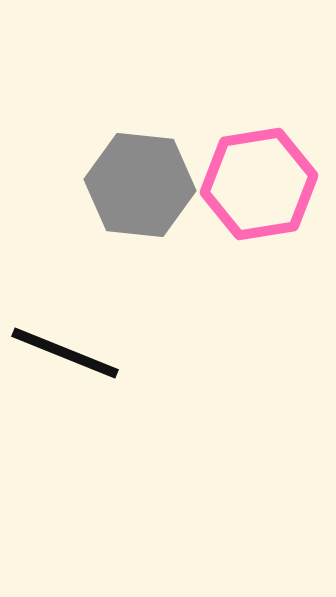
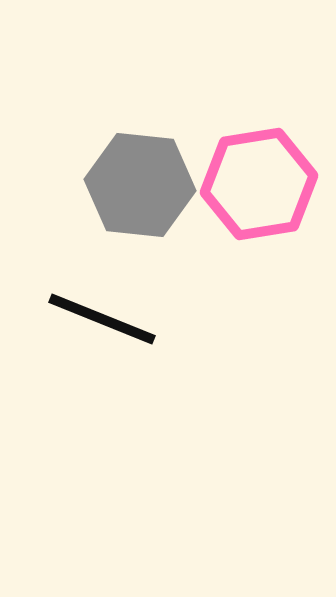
black line: moved 37 px right, 34 px up
